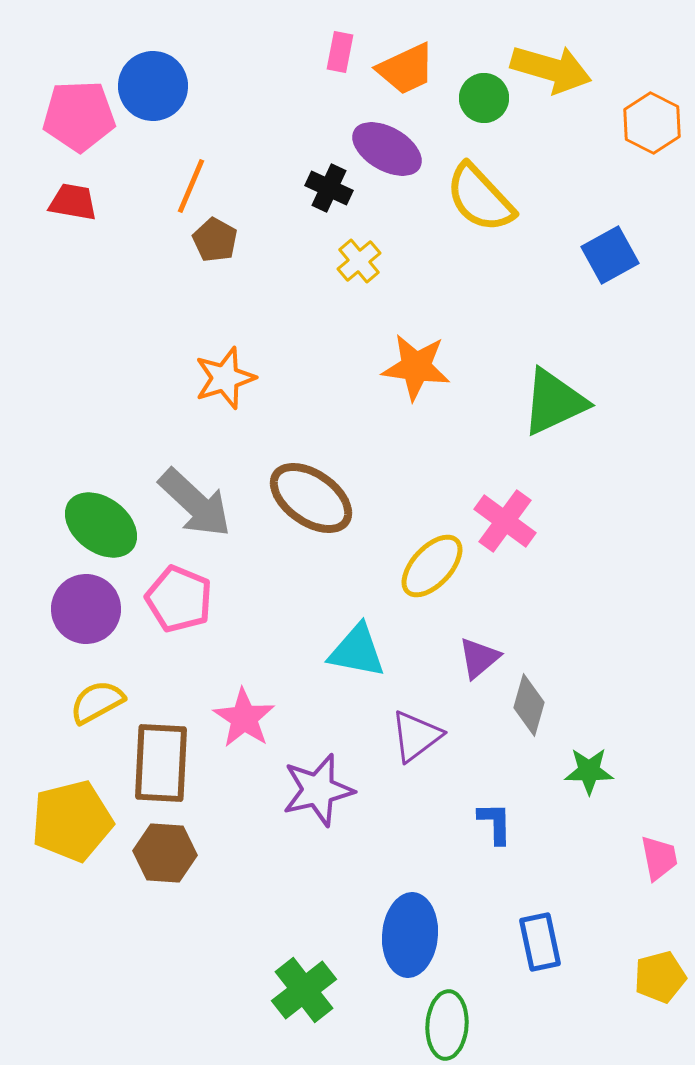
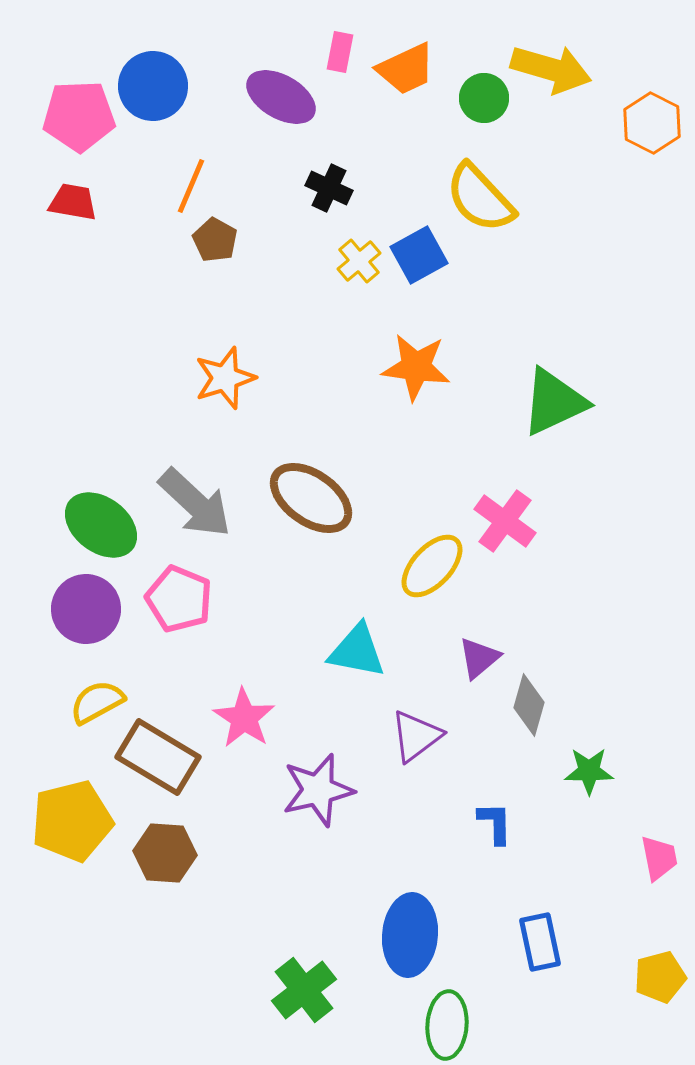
purple ellipse at (387, 149): moved 106 px left, 52 px up
blue square at (610, 255): moved 191 px left
brown rectangle at (161, 763): moved 3 px left, 6 px up; rotated 62 degrees counterclockwise
